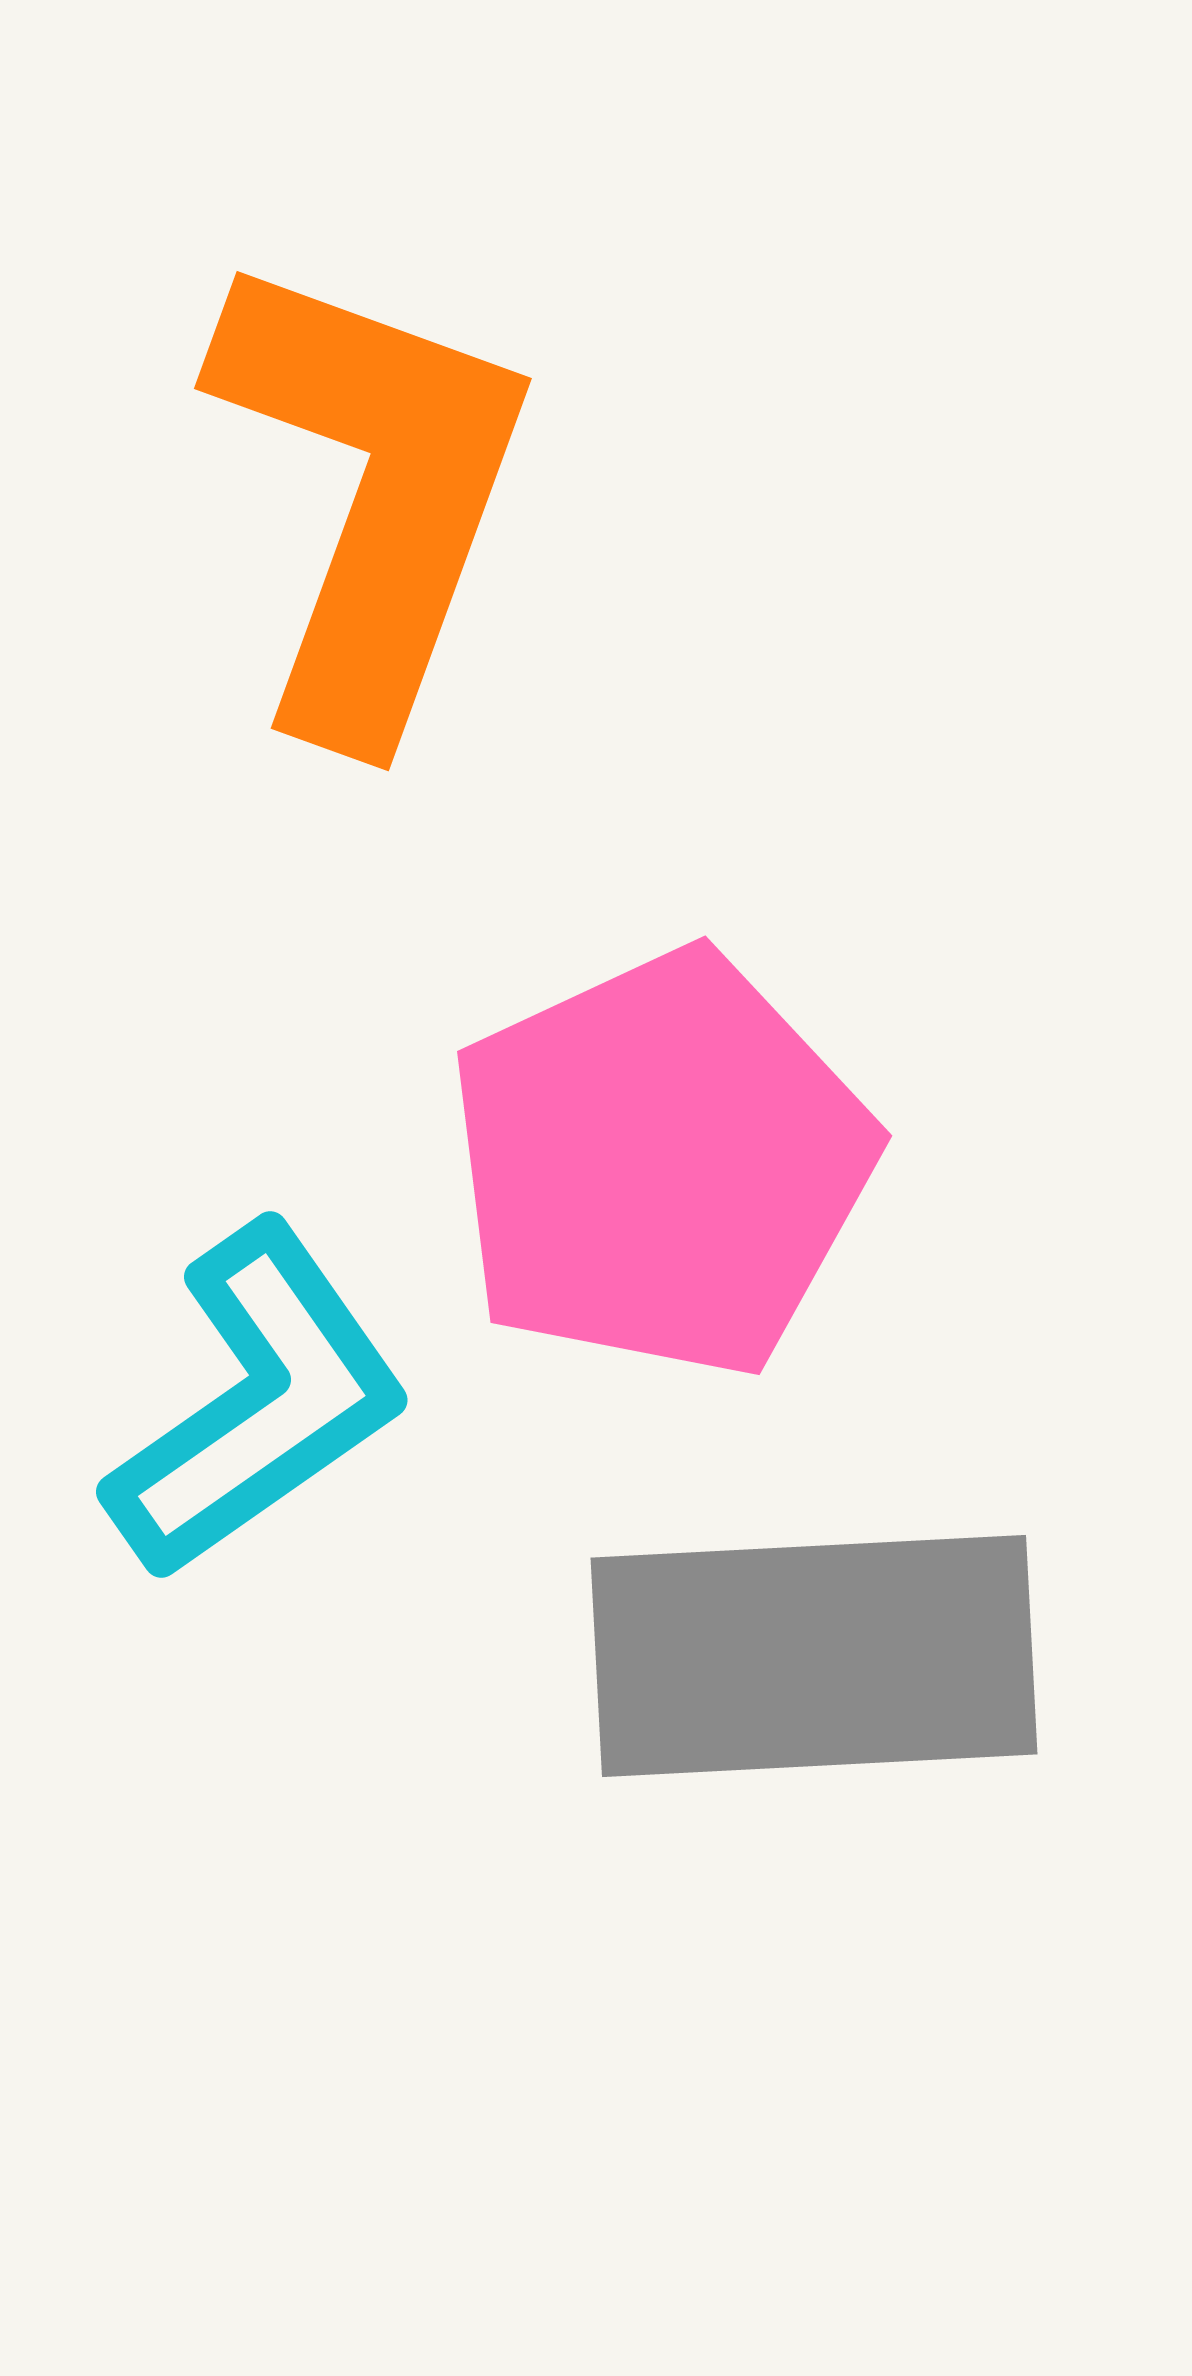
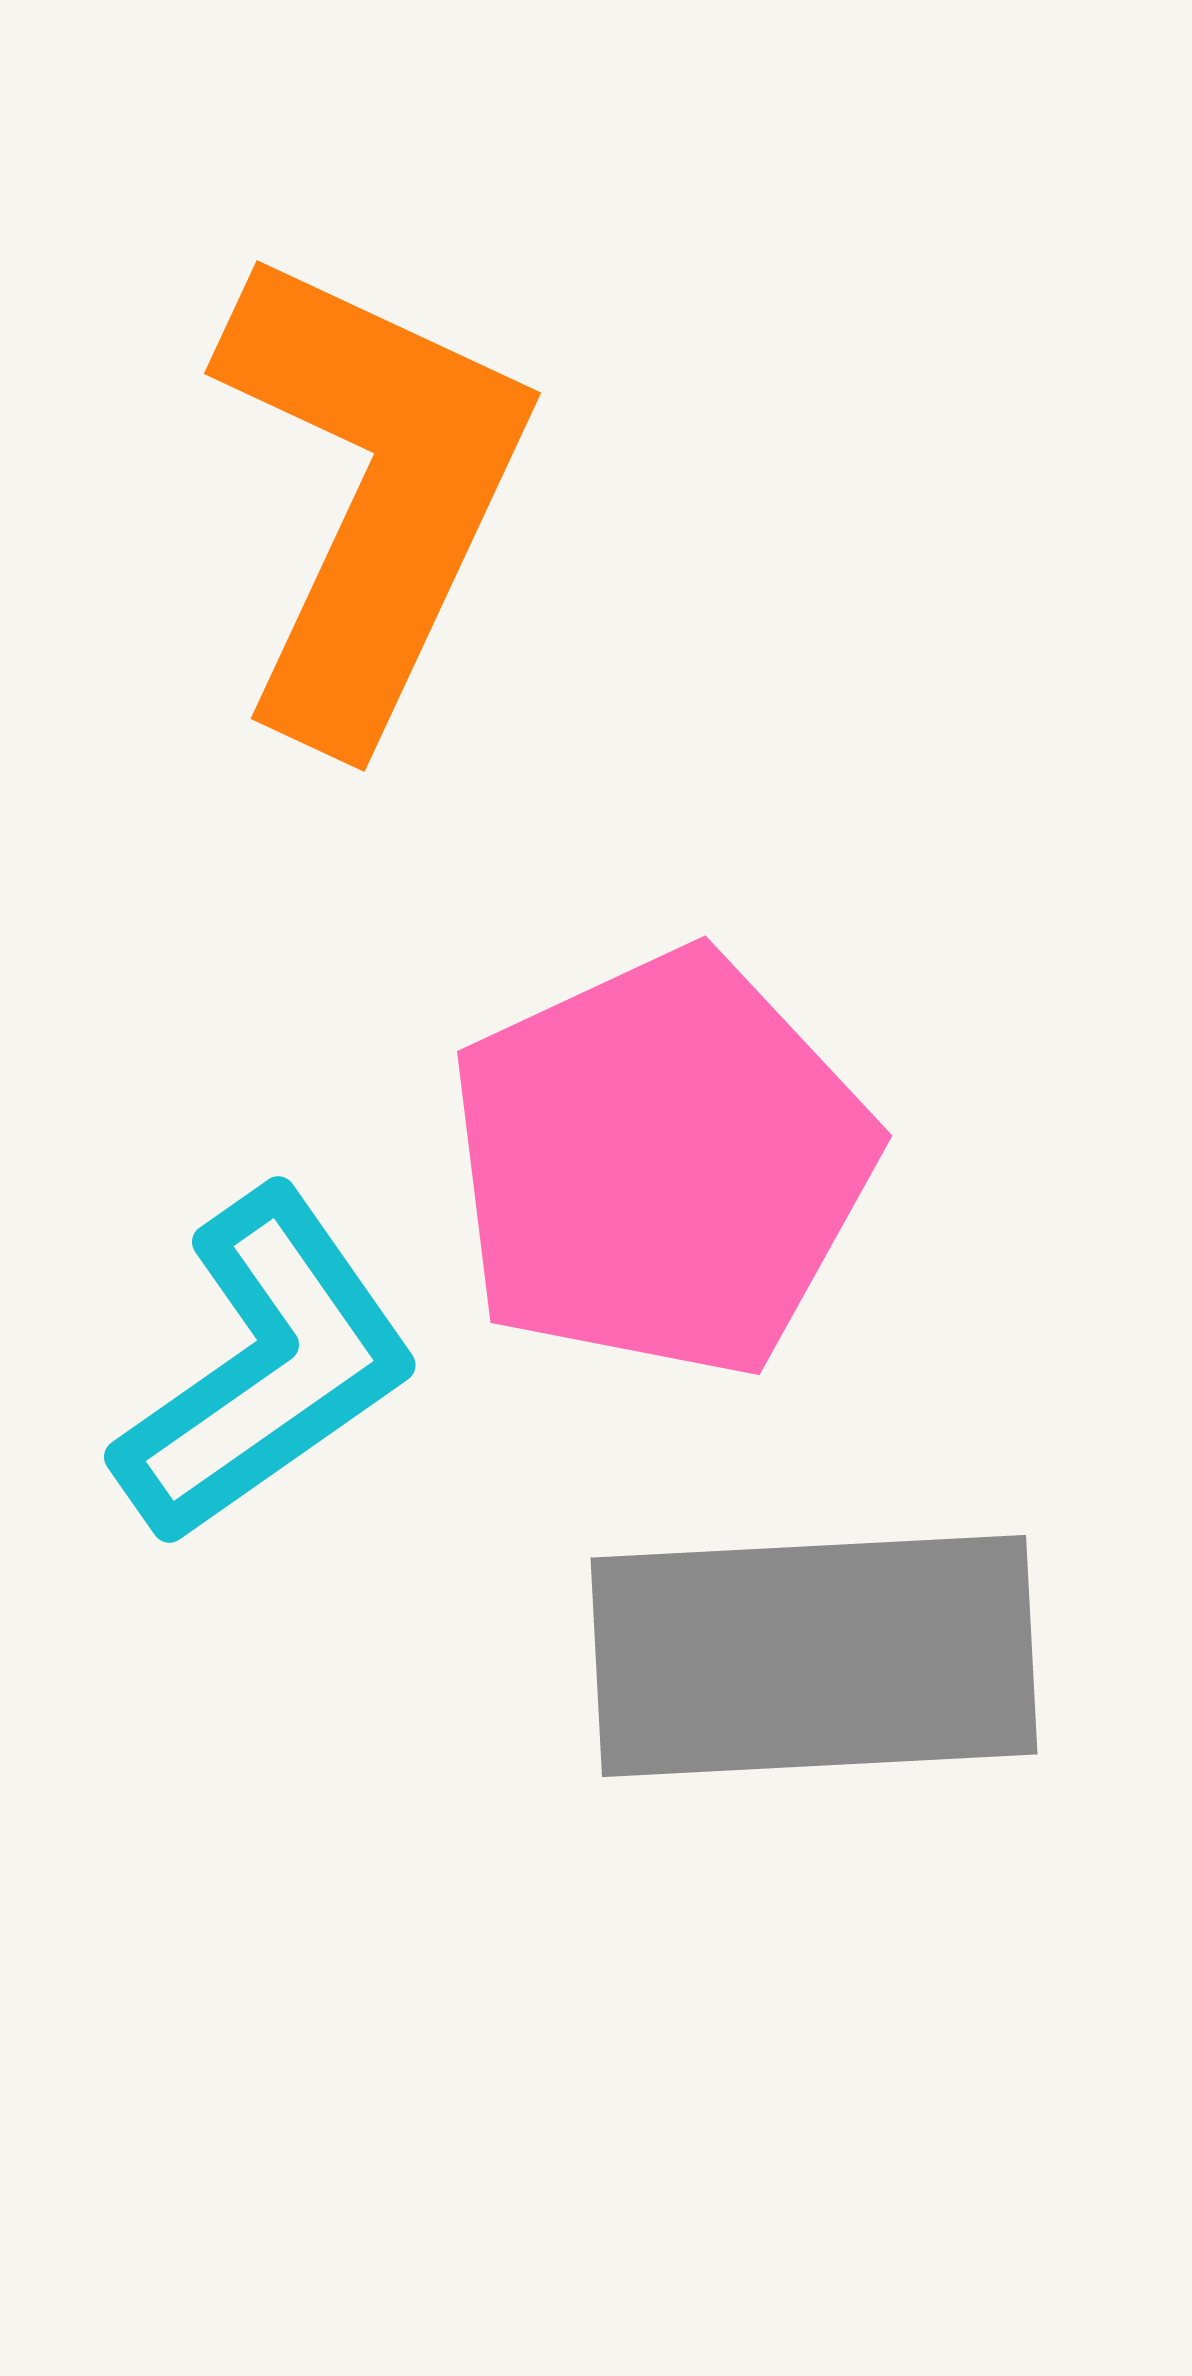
orange L-shape: rotated 5 degrees clockwise
cyan L-shape: moved 8 px right, 35 px up
